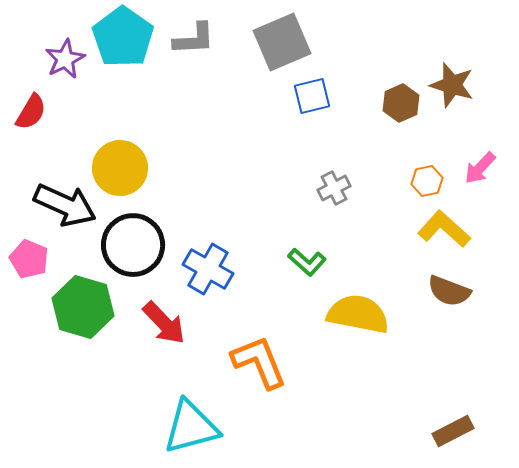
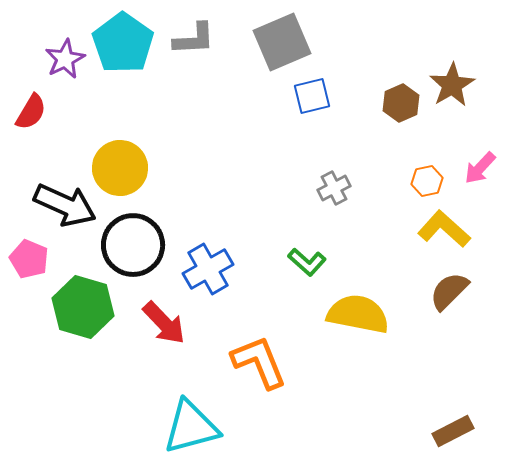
cyan pentagon: moved 6 px down
brown star: rotated 24 degrees clockwise
blue cross: rotated 30 degrees clockwise
brown semicircle: rotated 114 degrees clockwise
